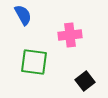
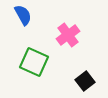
pink cross: moved 2 px left; rotated 30 degrees counterclockwise
green square: rotated 16 degrees clockwise
